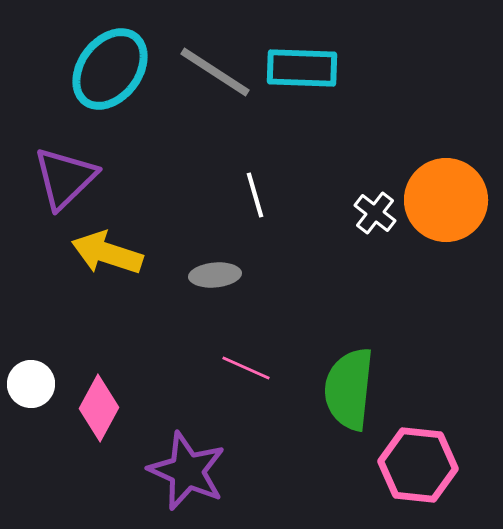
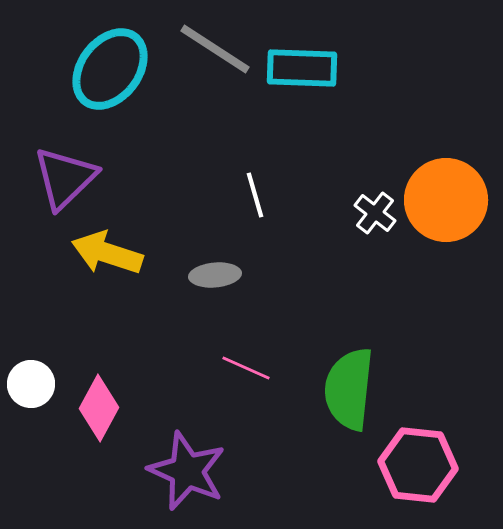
gray line: moved 23 px up
